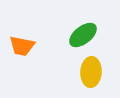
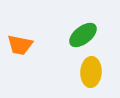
orange trapezoid: moved 2 px left, 1 px up
